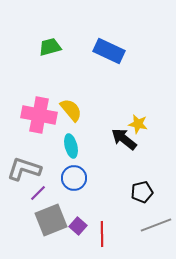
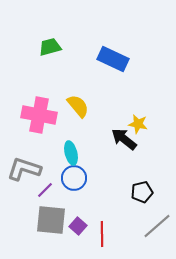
blue rectangle: moved 4 px right, 8 px down
yellow semicircle: moved 7 px right, 4 px up
cyan ellipse: moved 7 px down
purple line: moved 7 px right, 3 px up
gray square: rotated 28 degrees clockwise
gray line: moved 1 px right, 1 px down; rotated 20 degrees counterclockwise
